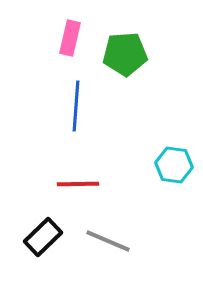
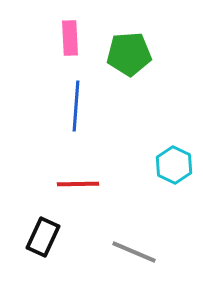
pink rectangle: rotated 16 degrees counterclockwise
green pentagon: moved 4 px right
cyan hexagon: rotated 18 degrees clockwise
black rectangle: rotated 21 degrees counterclockwise
gray line: moved 26 px right, 11 px down
